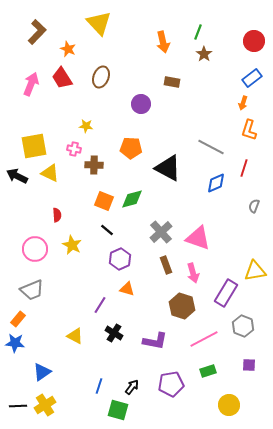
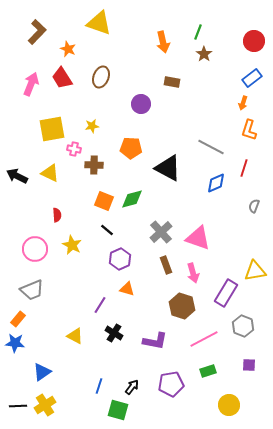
yellow triangle at (99, 23): rotated 28 degrees counterclockwise
yellow star at (86, 126): moved 6 px right; rotated 16 degrees counterclockwise
yellow square at (34, 146): moved 18 px right, 17 px up
